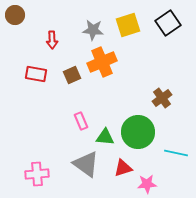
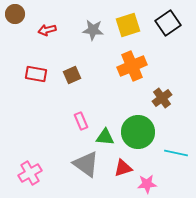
brown circle: moved 1 px up
red arrow: moved 5 px left, 10 px up; rotated 78 degrees clockwise
orange cross: moved 30 px right, 4 px down
pink cross: moved 7 px left, 1 px up; rotated 25 degrees counterclockwise
